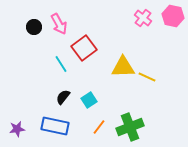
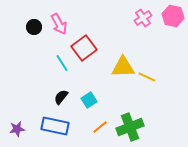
pink cross: rotated 18 degrees clockwise
cyan line: moved 1 px right, 1 px up
black semicircle: moved 2 px left
orange line: moved 1 px right; rotated 14 degrees clockwise
